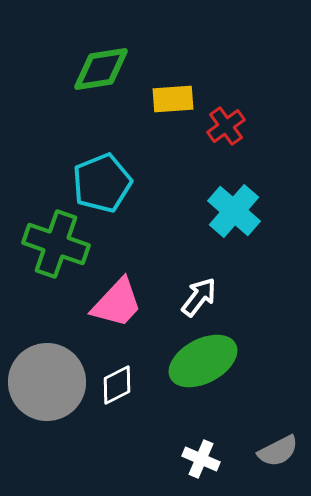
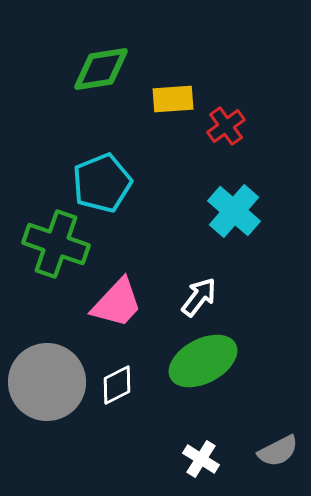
white cross: rotated 9 degrees clockwise
